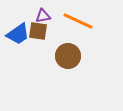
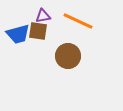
blue trapezoid: rotated 20 degrees clockwise
